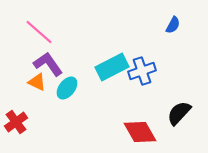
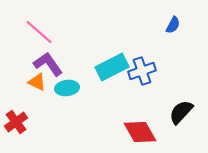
cyan ellipse: rotated 45 degrees clockwise
black semicircle: moved 2 px right, 1 px up
